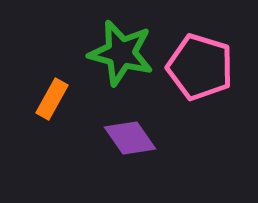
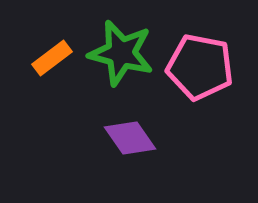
pink pentagon: rotated 6 degrees counterclockwise
orange rectangle: moved 41 px up; rotated 24 degrees clockwise
